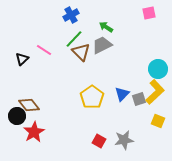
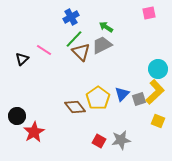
blue cross: moved 2 px down
yellow pentagon: moved 6 px right, 1 px down
brown diamond: moved 46 px right, 2 px down
gray star: moved 3 px left
